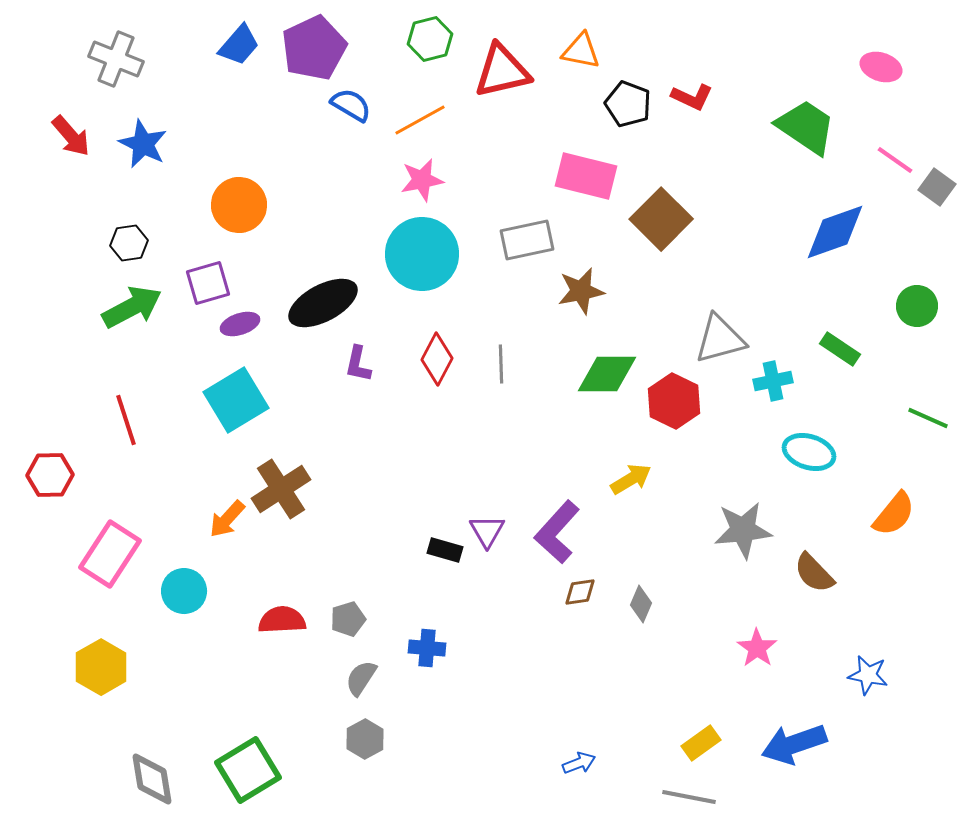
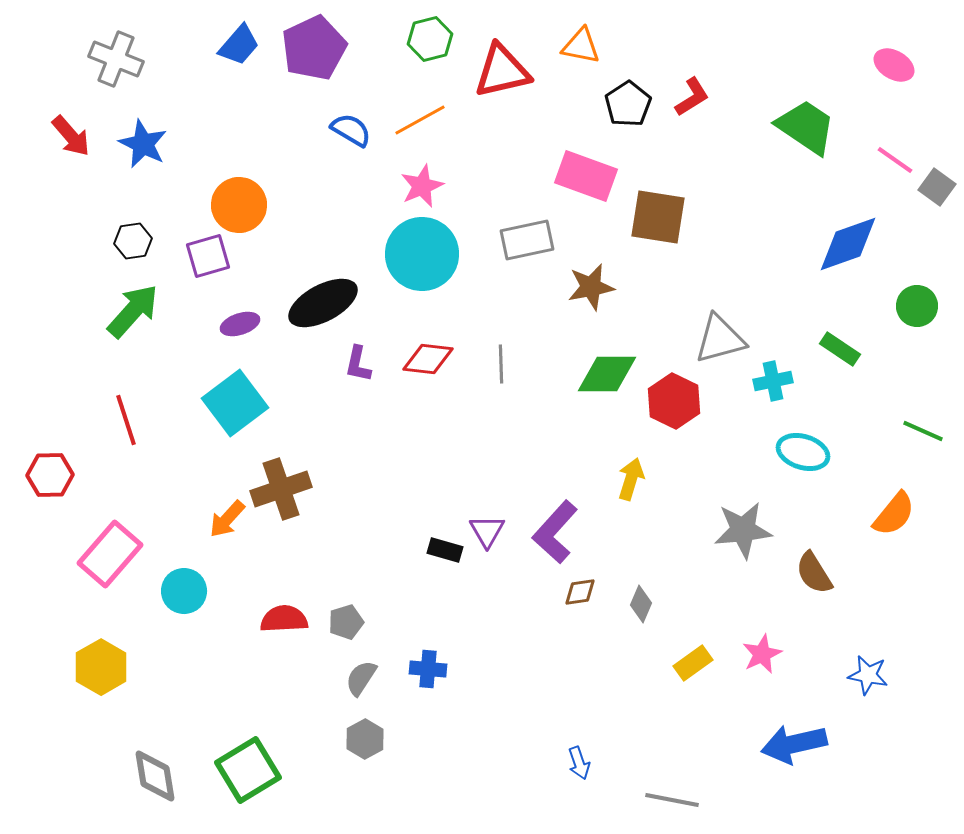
orange triangle at (581, 51): moved 5 px up
pink ellipse at (881, 67): moved 13 px right, 2 px up; rotated 12 degrees clockwise
red L-shape at (692, 97): rotated 57 degrees counterclockwise
black pentagon at (628, 104): rotated 18 degrees clockwise
blue semicircle at (351, 105): moved 25 px down
pink rectangle at (586, 176): rotated 6 degrees clockwise
pink star at (422, 180): moved 6 px down; rotated 12 degrees counterclockwise
brown square at (661, 219): moved 3 px left, 2 px up; rotated 36 degrees counterclockwise
blue diamond at (835, 232): moved 13 px right, 12 px down
black hexagon at (129, 243): moved 4 px right, 2 px up
purple square at (208, 283): moved 27 px up
brown star at (581, 291): moved 10 px right, 4 px up
green arrow at (132, 307): moved 1 px right, 4 px down; rotated 20 degrees counterclockwise
red diamond at (437, 359): moved 9 px left; rotated 69 degrees clockwise
cyan square at (236, 400): moved 1 px left, 3 px down; rotated 6 degrees counterclockwise
green line at (928, 418): moved 5 px left, 13 px down
cyan ellipse at (809, 452): moved 6 px left
yellow arrow at (631, 479): rotated 42 degrees counterclockwise
brown cross at (281, 489): rotated 14 degrees clockwise
purple L-shape at (557, 532): moved 2 px left
pink rectangle at (110, 554): rotated 8 degrees clockwise
brown semicircle at (814, 573): rotated 12 degrees clockwise
gray pentagon at (348, 619): moved 2 px left, 3 px down
red semicircle at (282, 620): moved 2 px right, 1 px up
blue cross at (427, 648): moved 1 px right, 21 px down
pink star at (757, 648): moved 5 px right, 6 px down; rotated 12 degrees clockwise
yellow rectangle at (701, 743): moved 8 px left, 80 px up
blue arrow at (794, 744): rotated 6 degrees clockwise
blue arrow at (579, 763): rotated 92 degrees clockwise
gray diamond at (152, 779): moved 3 px right, 3 px up
gray line at (689, 797): moved 17 px left, 3 px down
